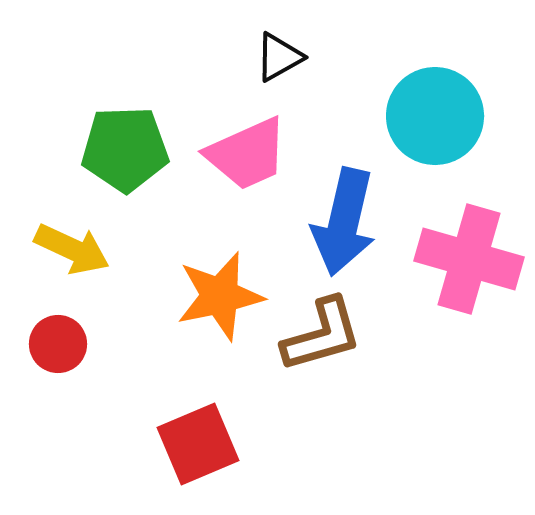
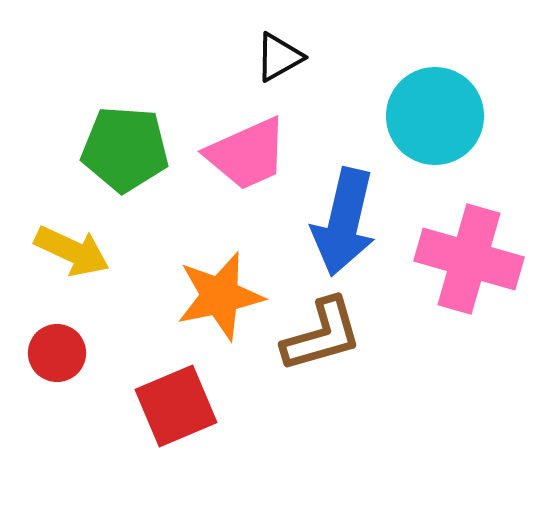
green pentagon: rotated 6 degrees clockwise
yellow arrow: moved 2 px down
red circle: moved 1 px left, 9 px down
red square: moved 22 px left, 38 px up
